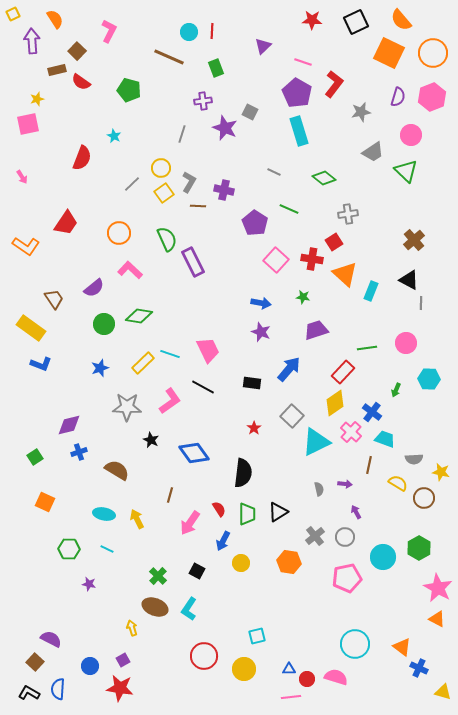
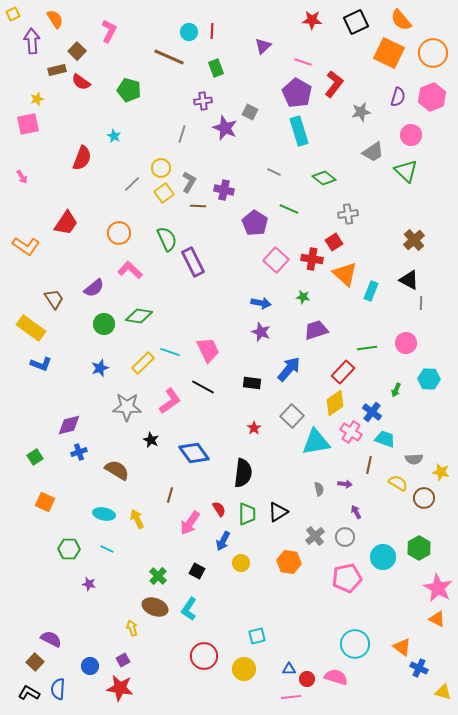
cyan line at (170, 354): moved 2 px up
pink cross at (351, 432): rotated 10 degrees counterclockwise
cyan triangle at (316, 442): rotated 16 degrees clockwise
